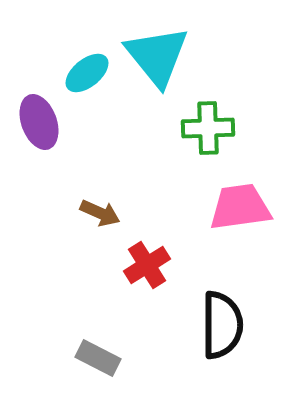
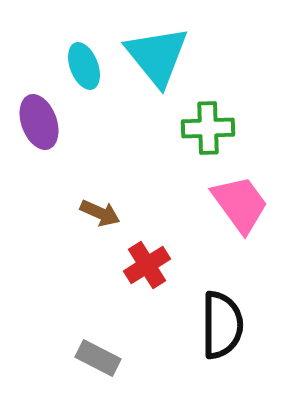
cyan ellipse: moved 3 px left, 7 px up; rotated 72 degrees counterclockwise
pink trapezoid: moved 3 px up; rotated 62 degrees clockwise
